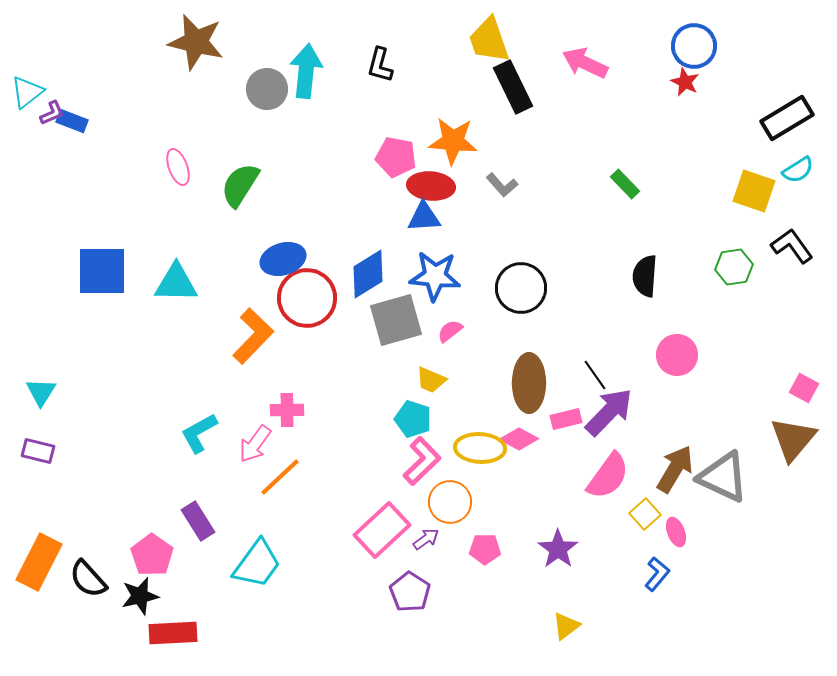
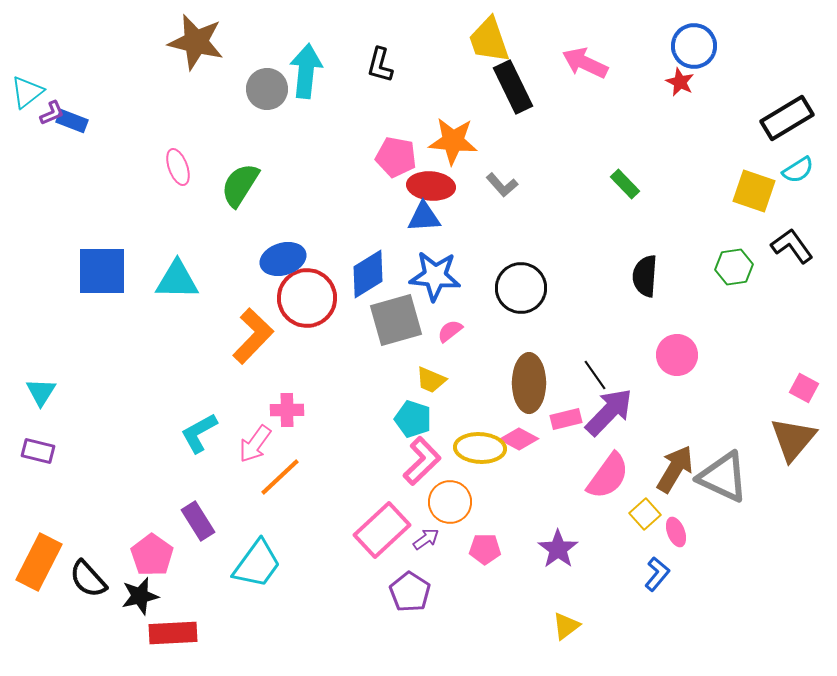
red star at (685, 82): moved 5 px left
cyan triangle at (176, 283): moved 1 px right, 3 px up
